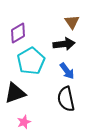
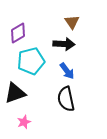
black arrow: rotated 10 degrees clockwise
cyan pentagon: rotated 16 degrees clockwise
